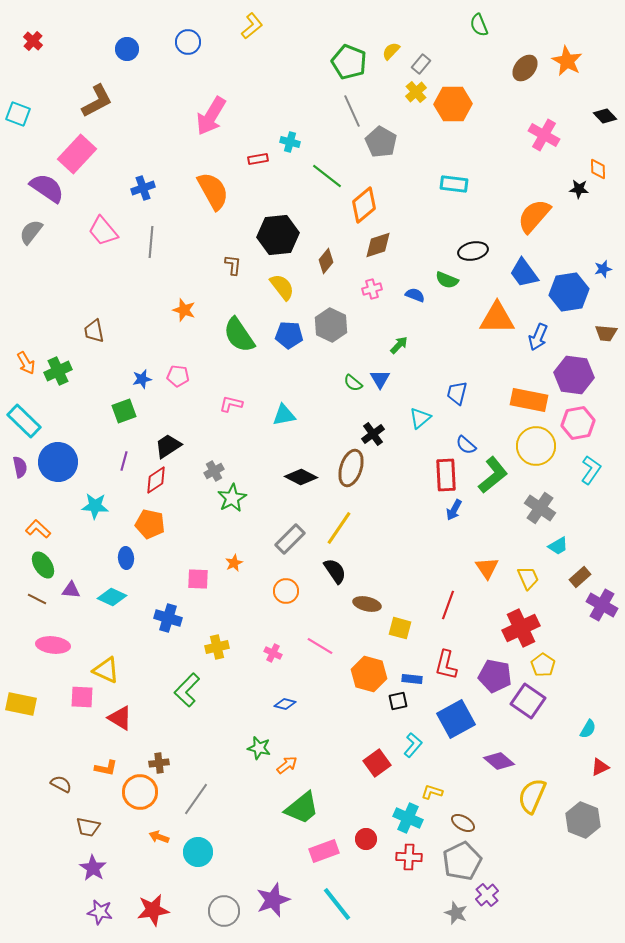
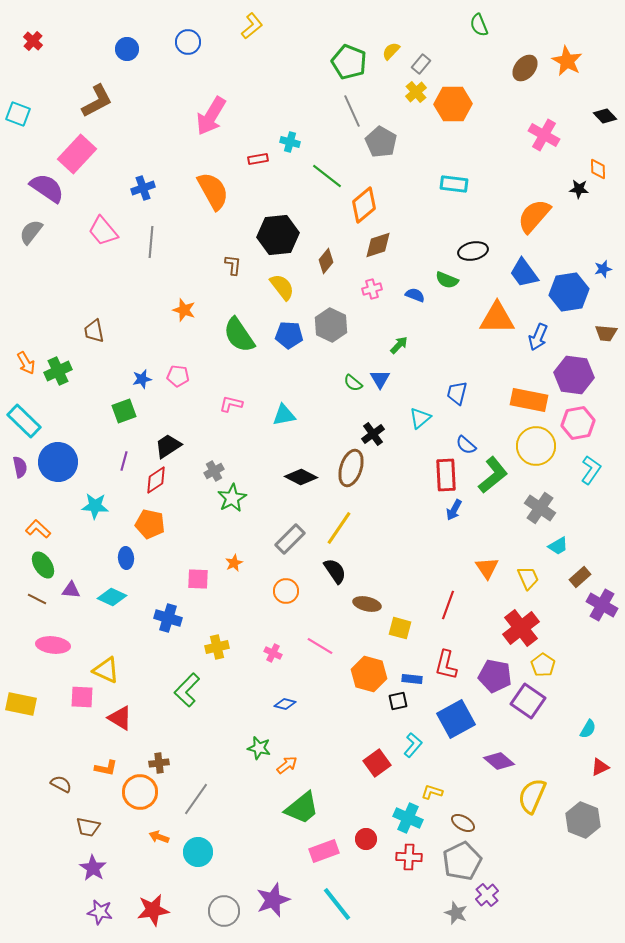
red cross at (521, 628): rotated 12 degrees counterclockwise
